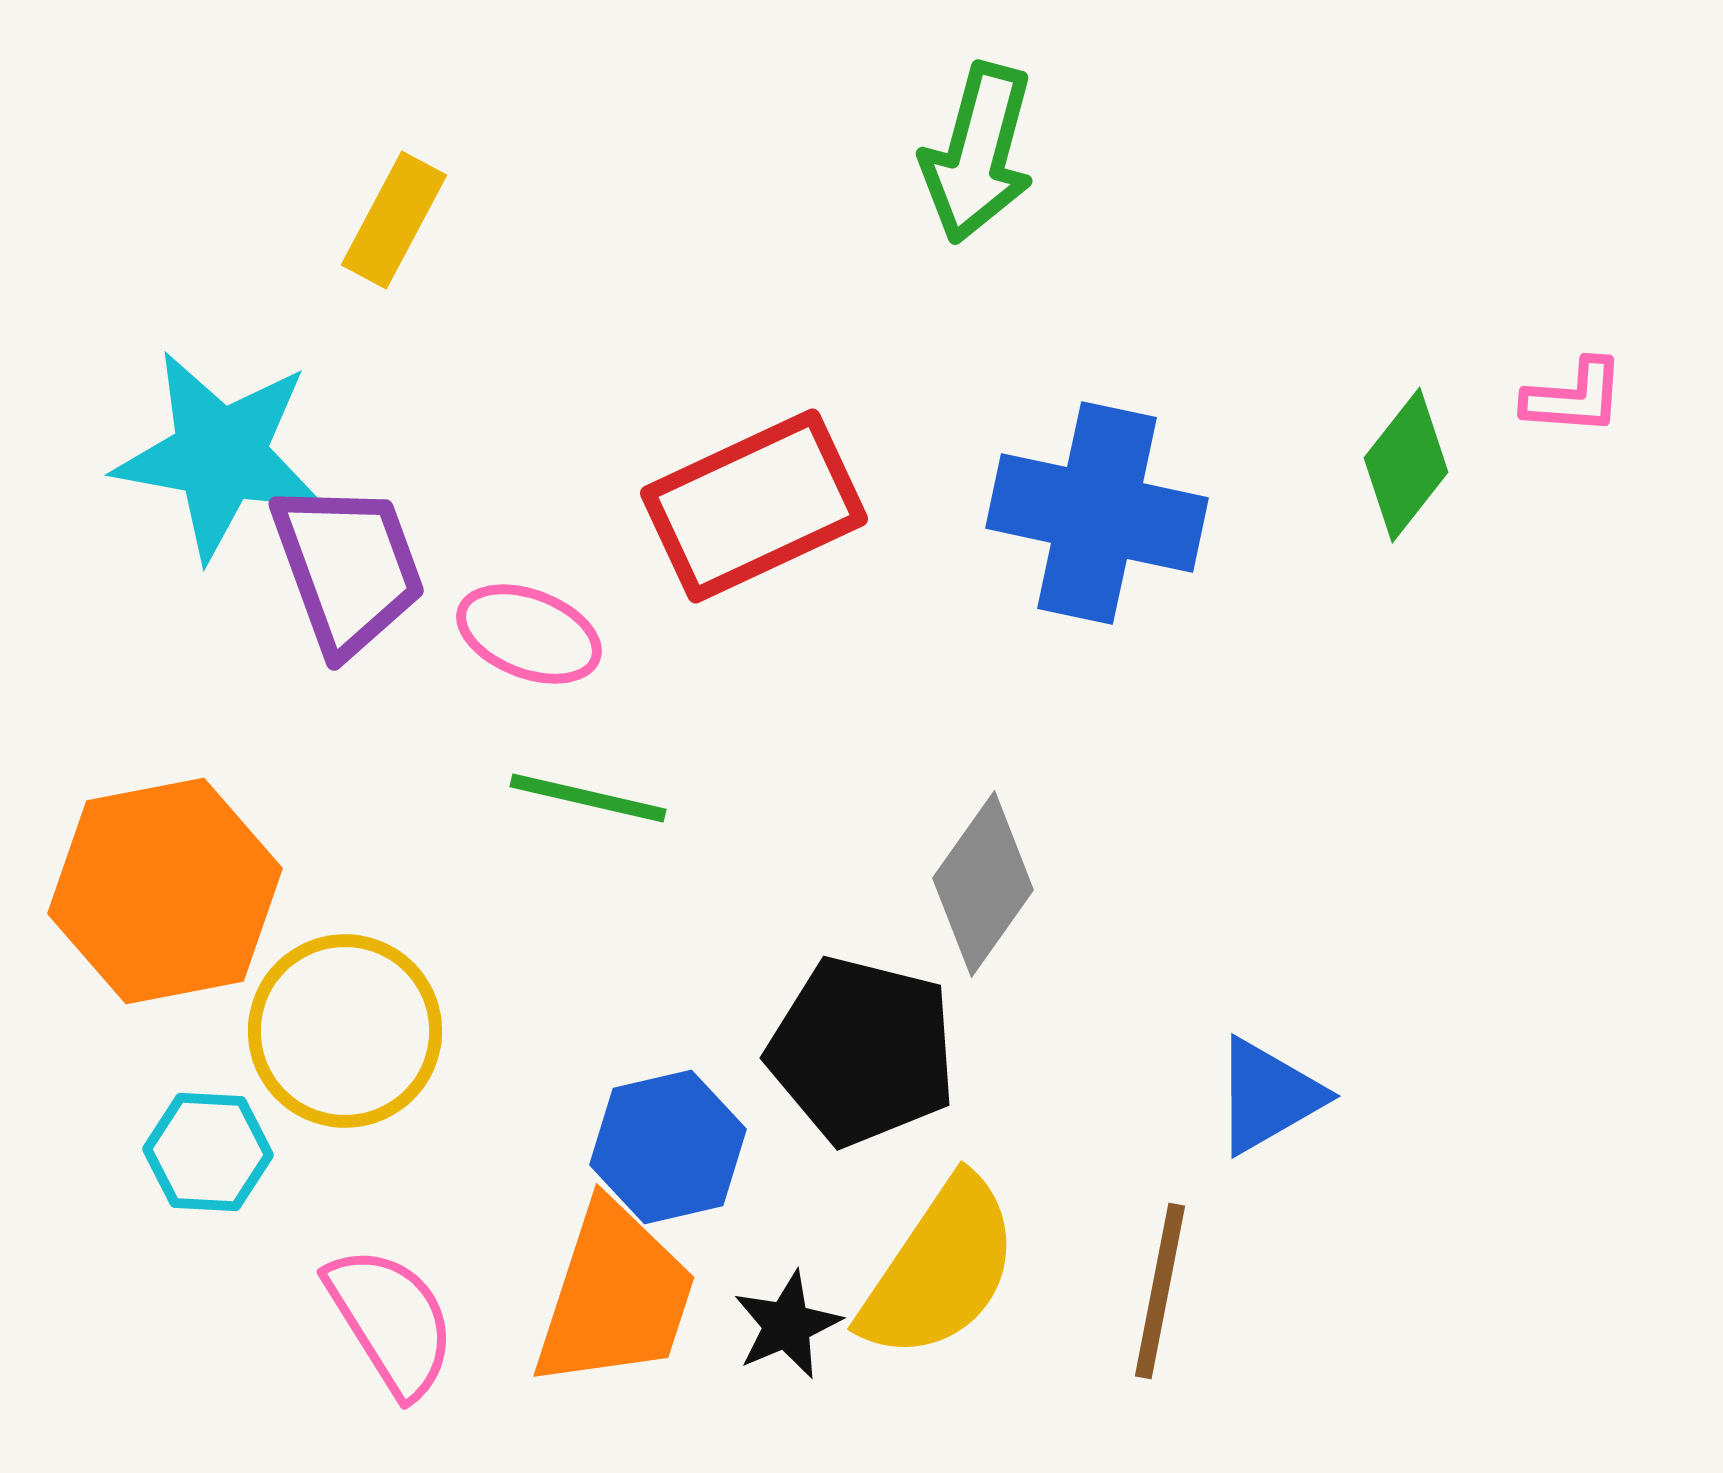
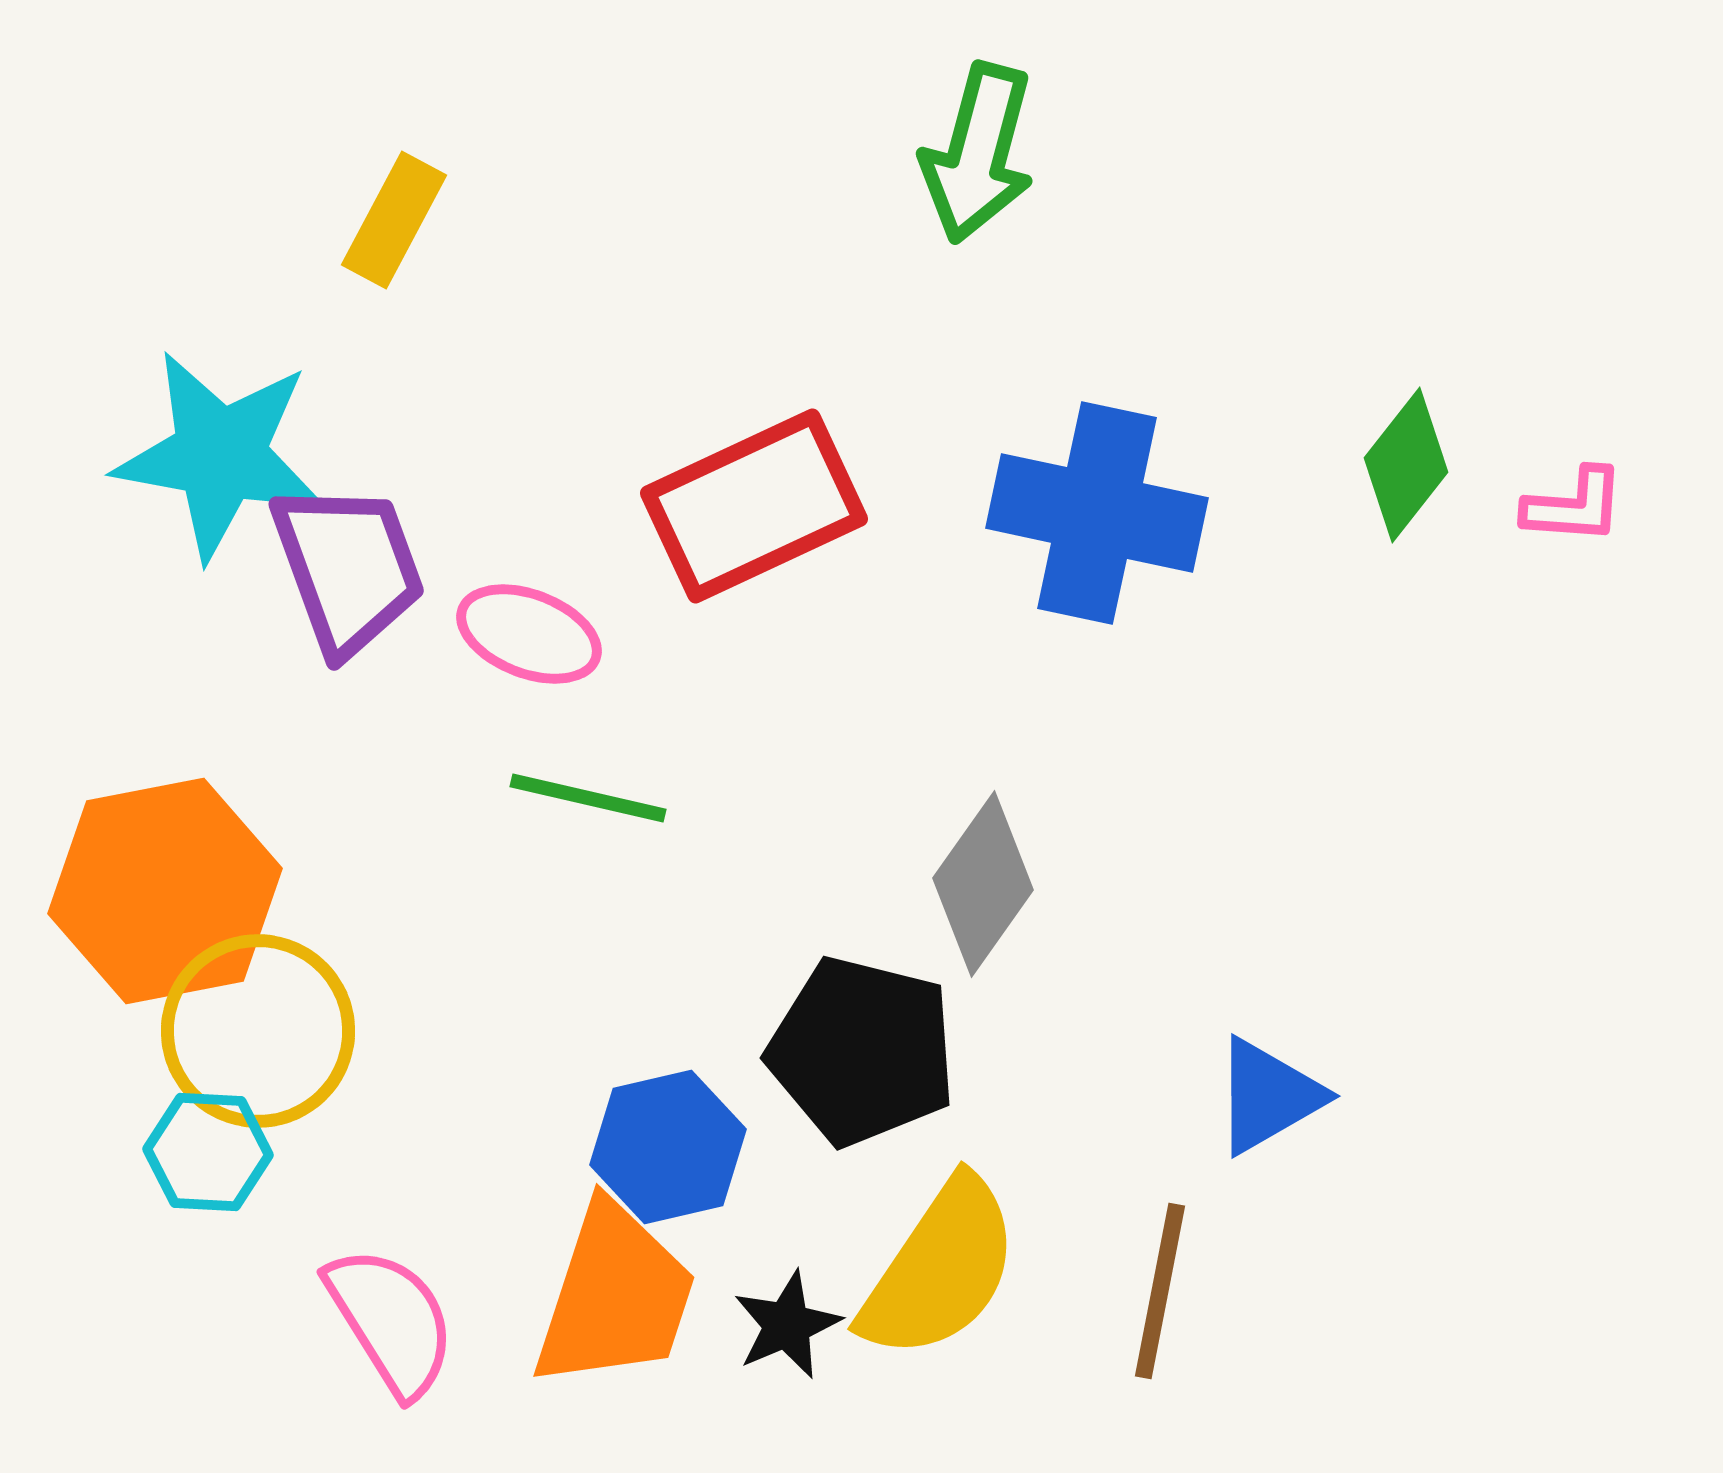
pink L-shape: moved 109 px down
yellow circle: moved 87 px left
